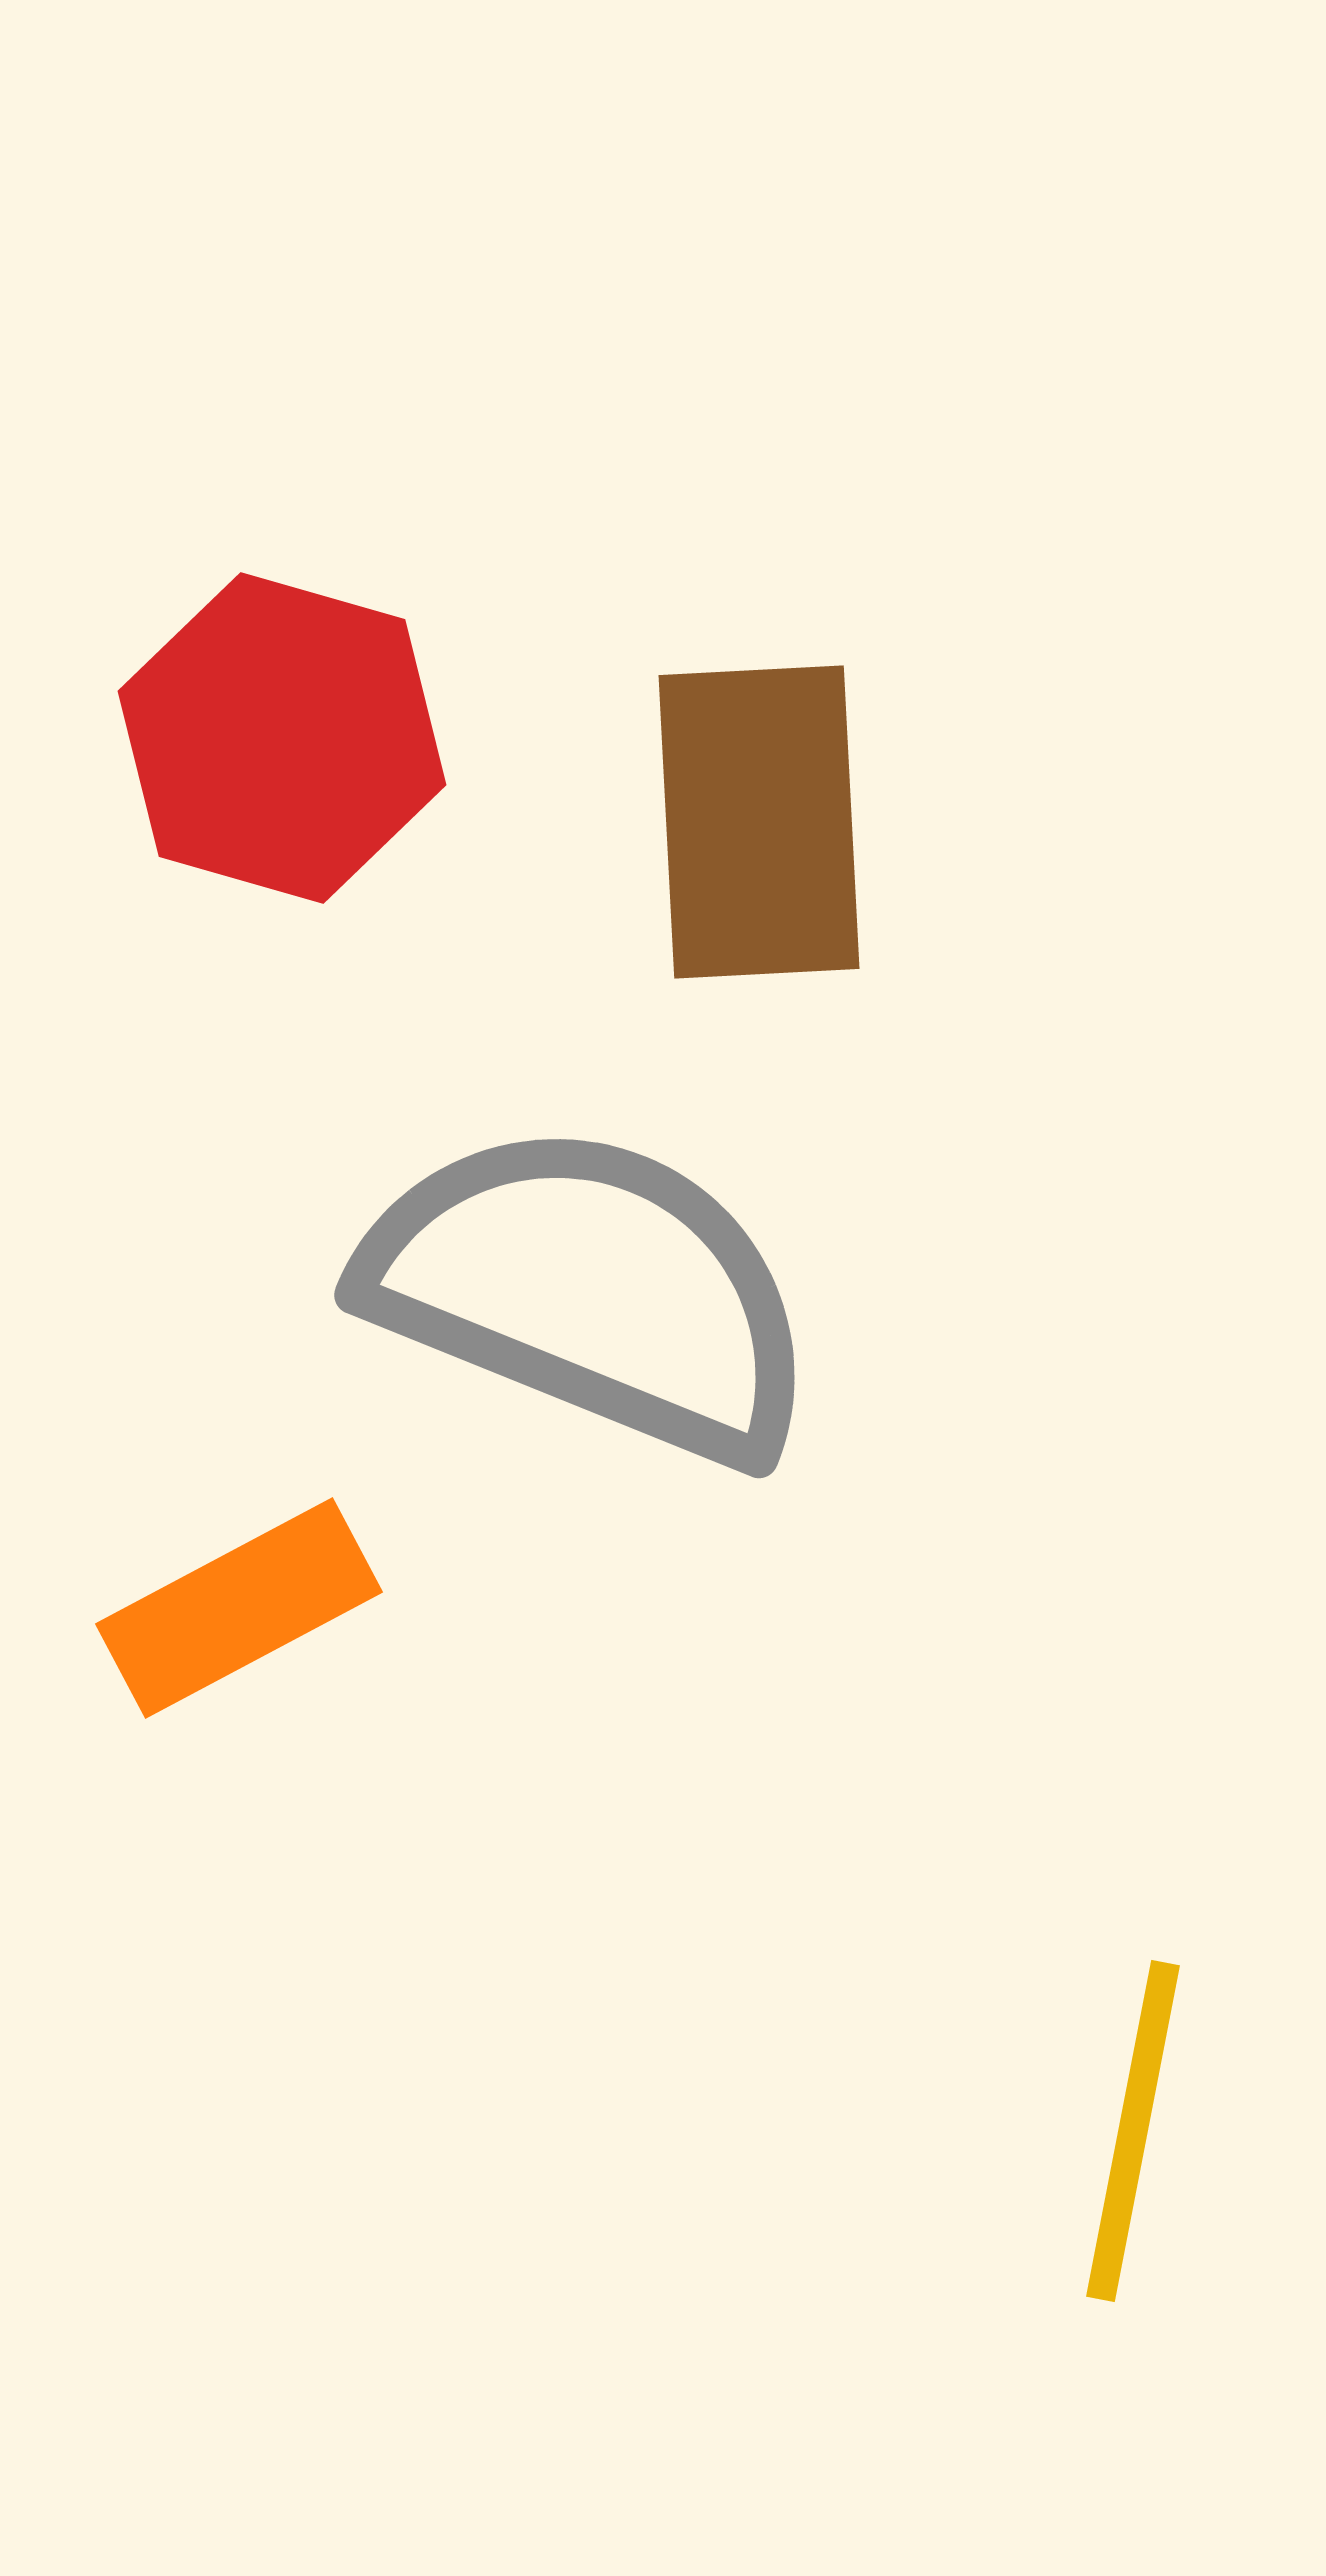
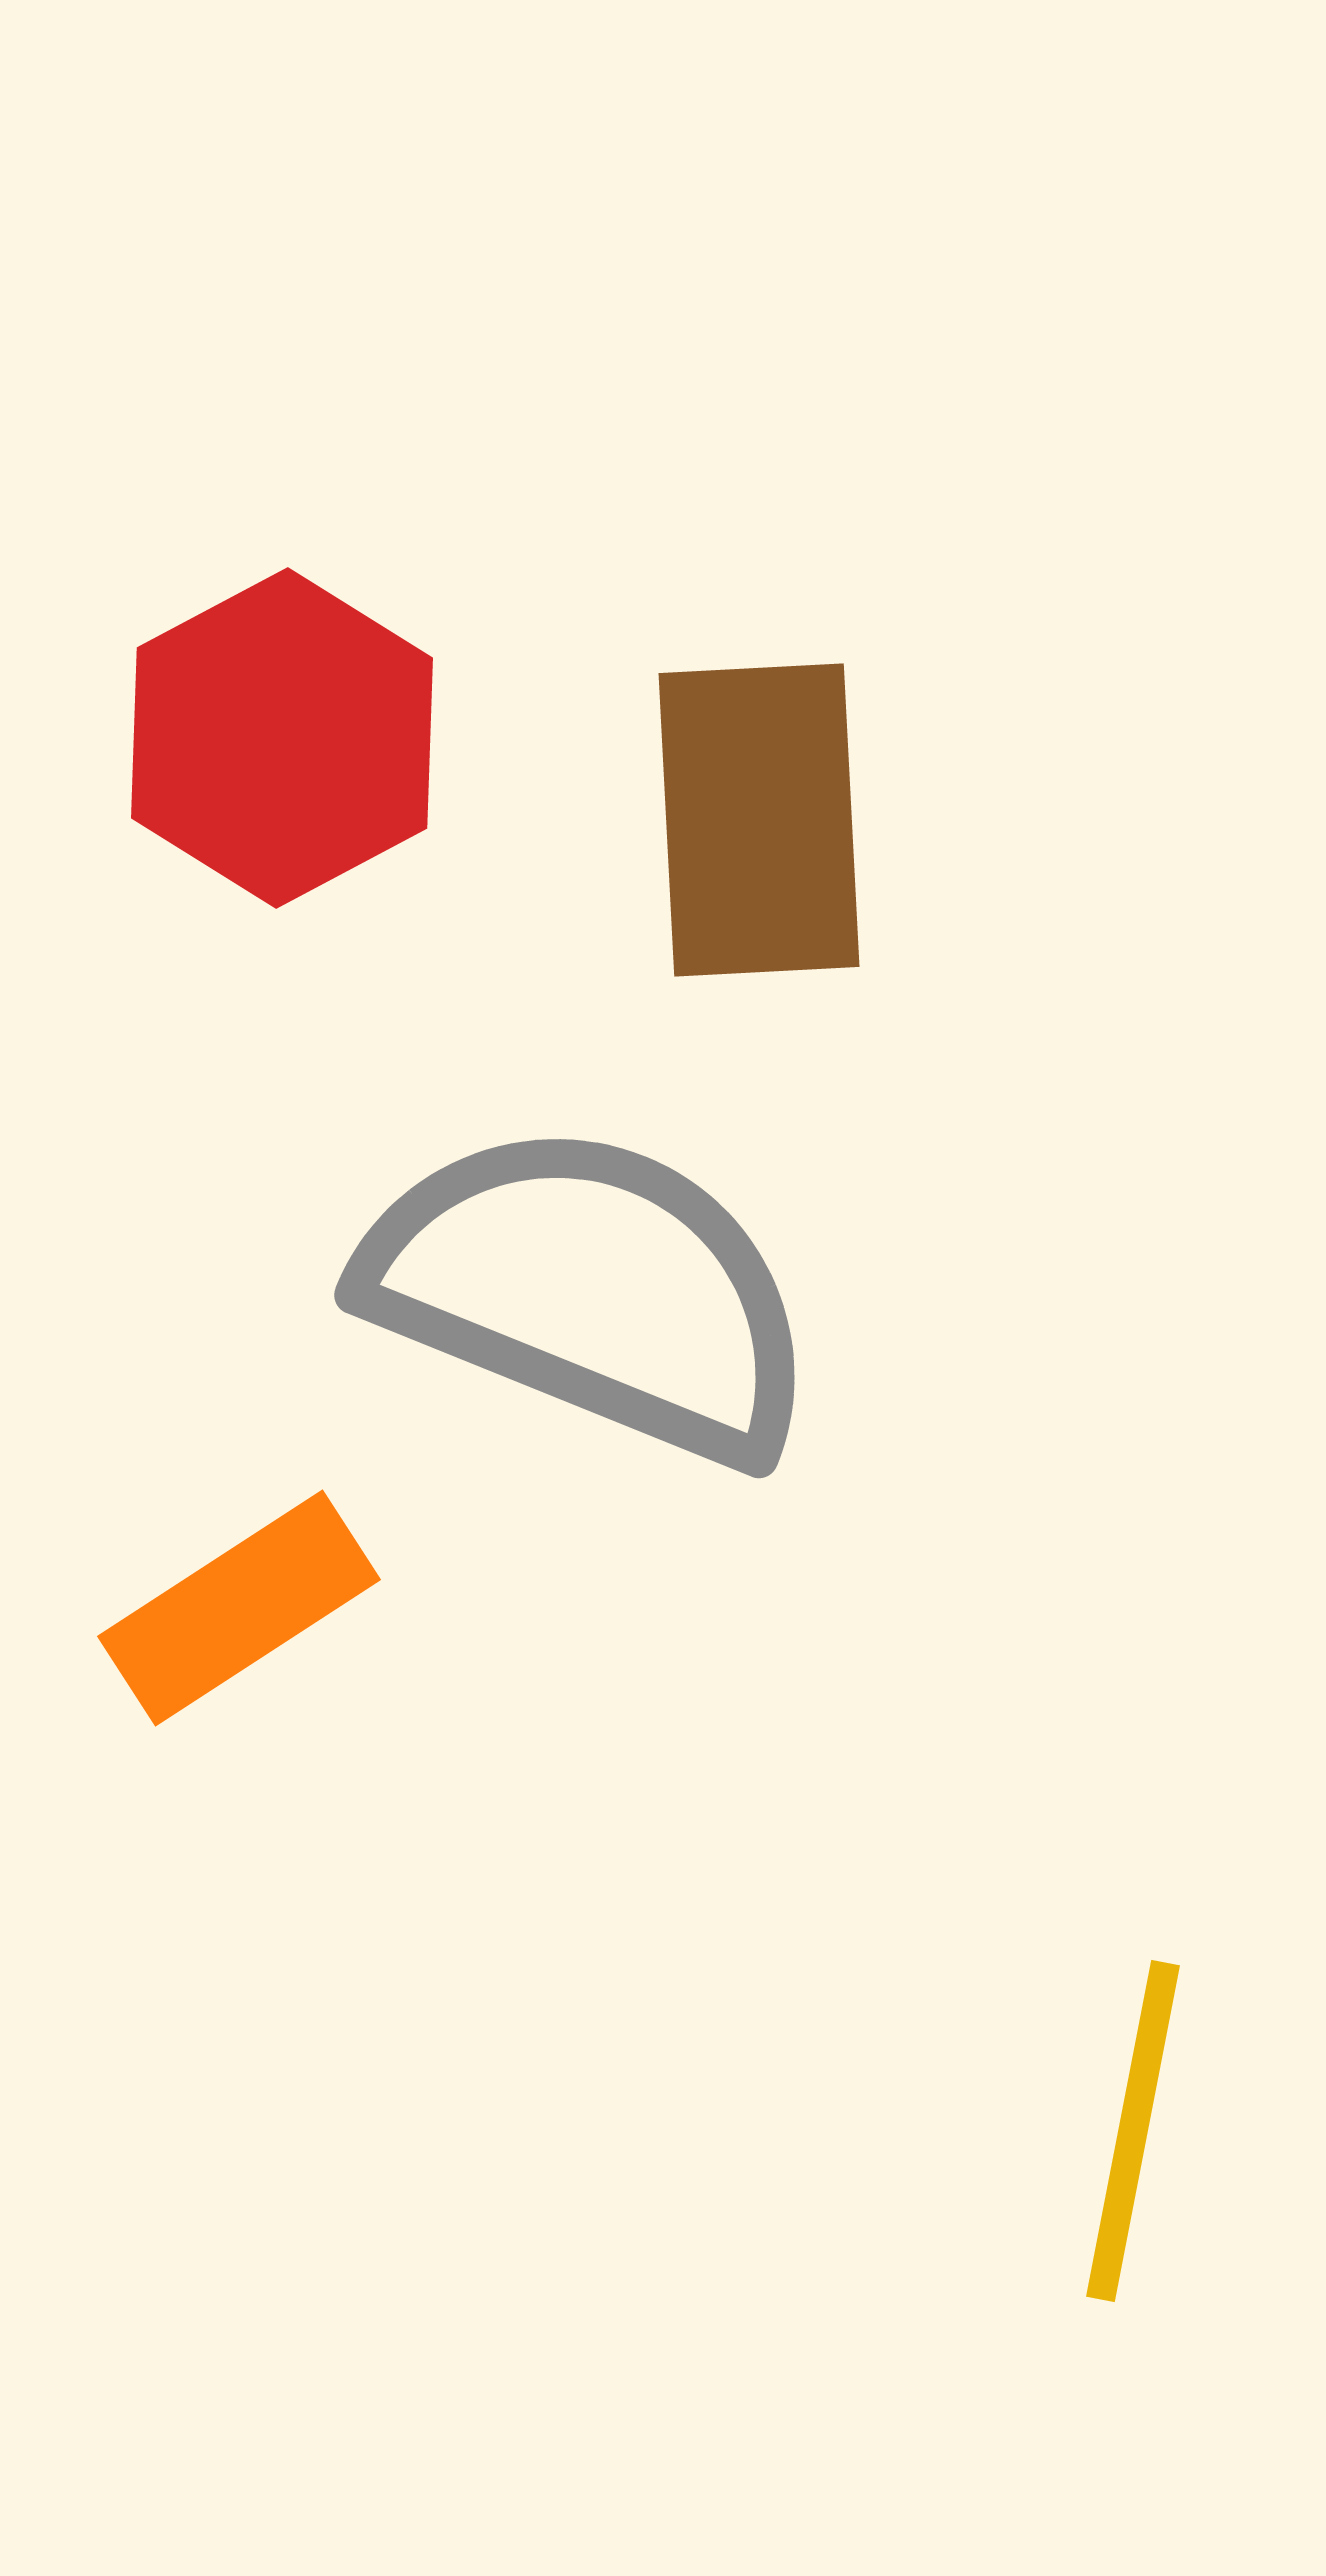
red hexagon: rotated 16 degrees clockwise
brown rectangle: moved 2 px up
orange rectangle: rotated 5 degrees counterclockwise
